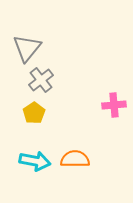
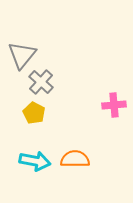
gray triangle: moved 5 px left, 7 px down
gray cross: moved 2 px down; rotated 10 degrees counterclockwise
yellow pentagon: rotated 10 degrees counterclockwise
